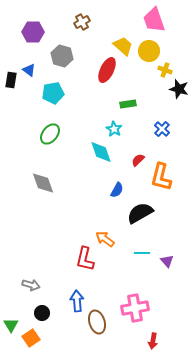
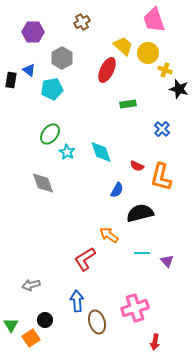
yellow circle: moved 1 px left, 2 px down
gray hexagon: moved 2 px down; rotated 15 degrees clockwise
cyan pentagon: moved 1 px left, 4 px up
cyan star: moved 47 px left, 23 px down
red semicircle: moved 1 px left, 6 px down; rotated 112 degrees counterclockwise
black semicircle: rotated 16 degrees clockwise
orange arrow: moved 4 px right, 4 px up
red L-shape: rotated 45 degrees clockwise
gray arrow: rotated 150 degrees clockwise
pink cross: rotated 8 degrees counterclockwise
black circle: moved 3 px right, 7 px down
red arrow: moved 2 px right, 1 px down
